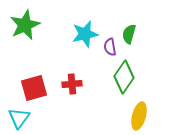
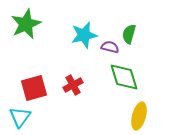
green star: moved 1 px right, 1 px up
cyan star: moved 1 px left, 1 px down
purple semicircle: rotated 114 degrees clockwise
green diamond: rotated 52 degrees counterclockwise
red cross: moved 1 px right, 1 px down; rotated 24 degrees counterclockwise
cyan triangle: moved 1 px right, 1 px up
